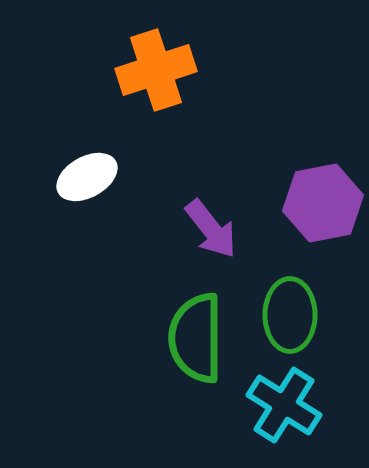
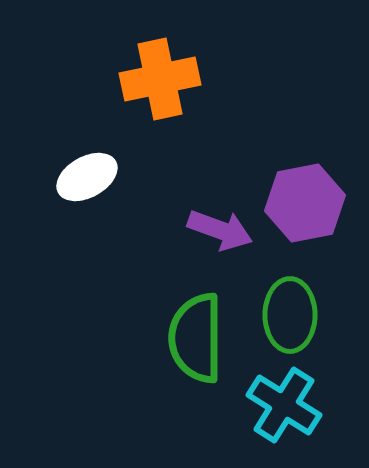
orange cross: moved 4 px right, 9 px down; rotated 6 degrees clockwise
purple hexagon: moved 18 px left
purple arrow: moved 9 px right, 1 px down; rotated 32 degrees counterclockwise
